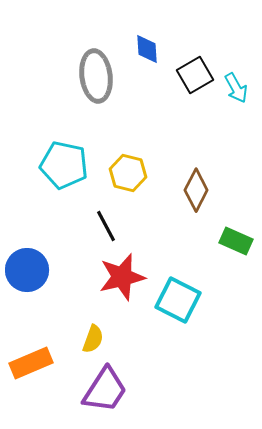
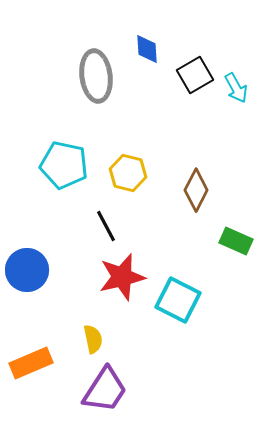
yellow semicircle: rotated 32 degrees counterclockwise
